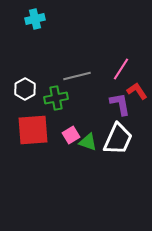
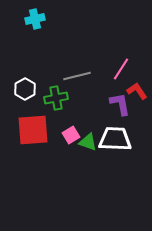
white trapezoid: moved 3 px left; rotated 112 degrees counterclockwise
